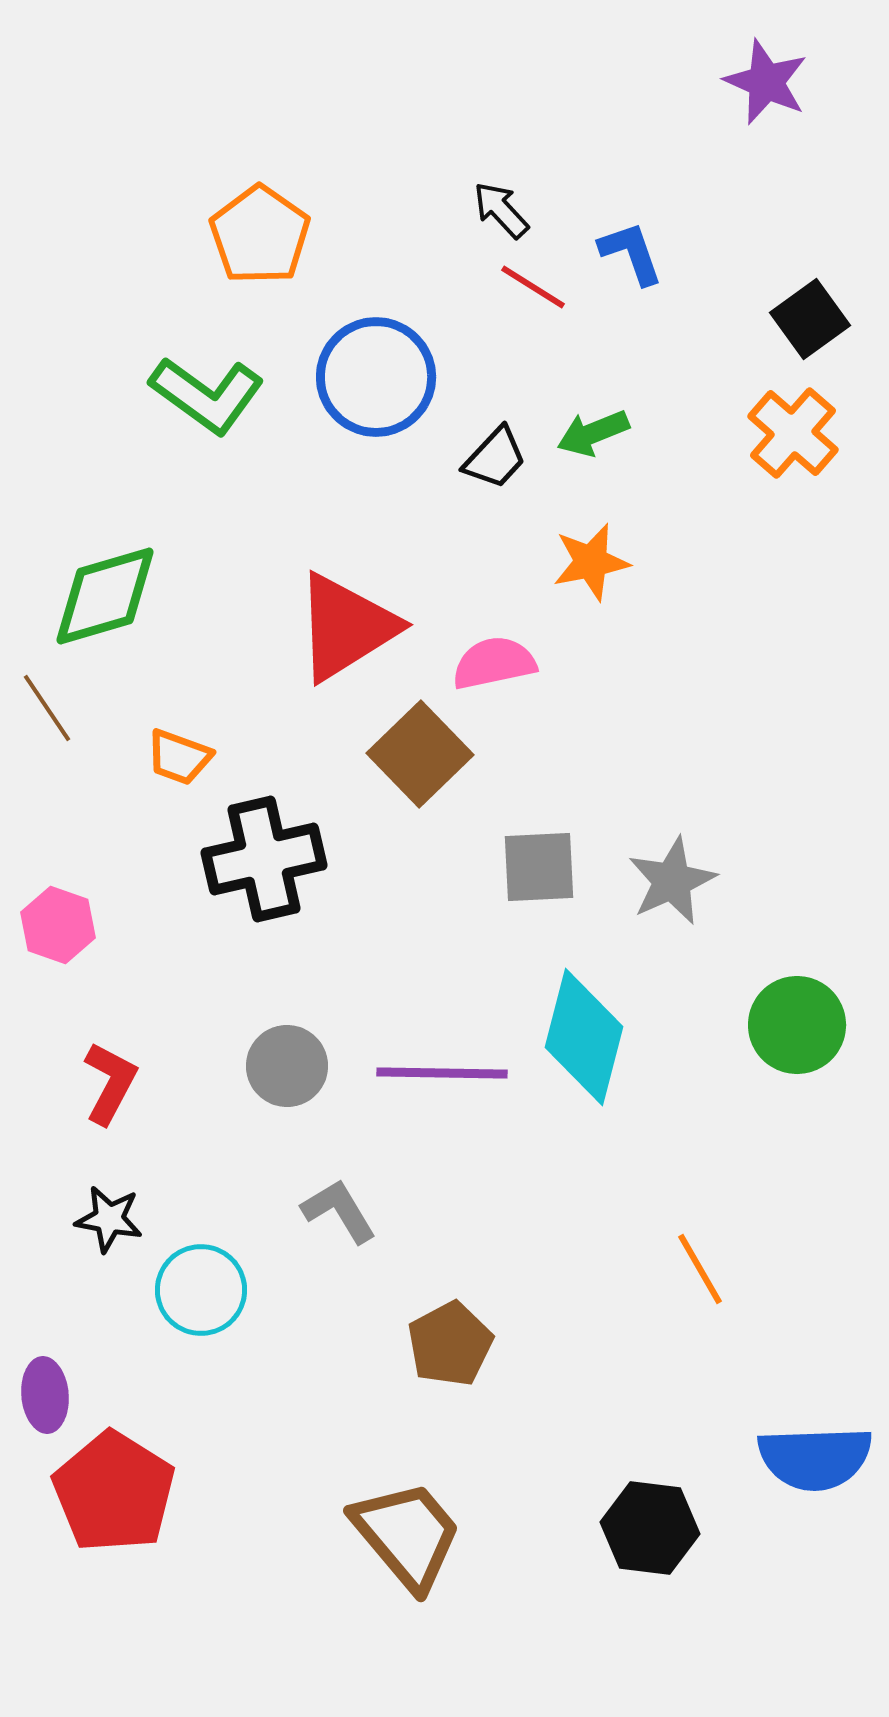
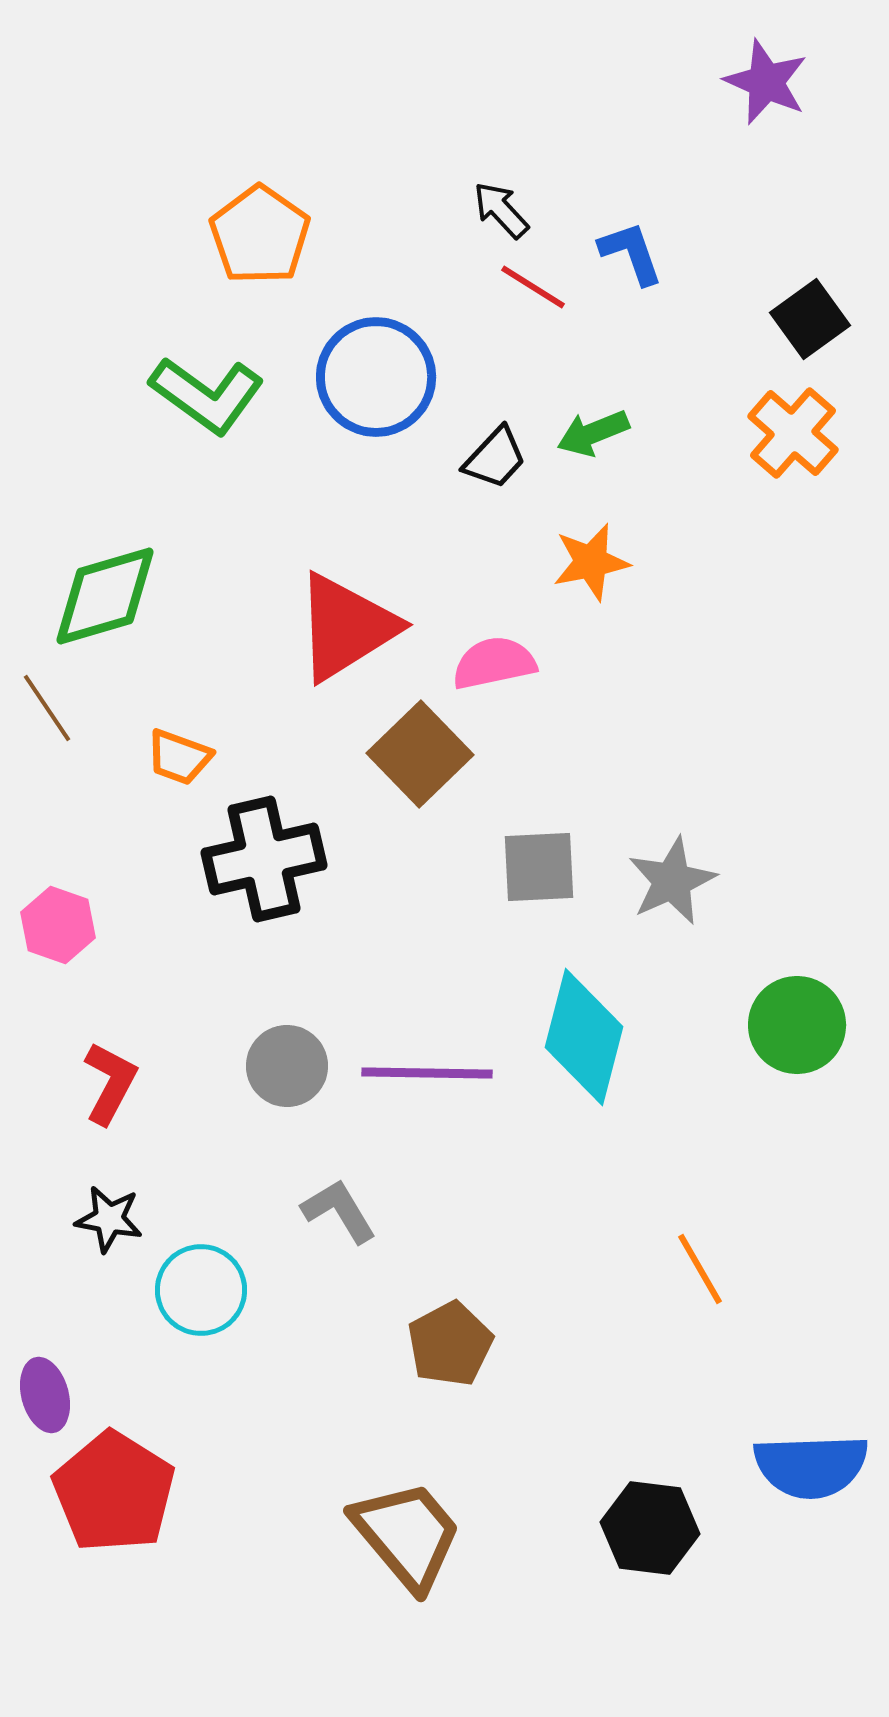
purple line: moved 15 px left
purple ellipse: rotated 10 degrees counterclockwise
blue semicircle: moved 4 px left, 8 px down
